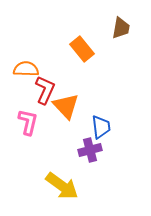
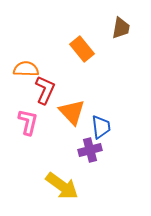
orange triangle: moved 6 px right, 6 px down
